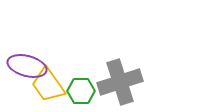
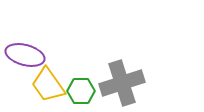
purple ellipse: moved 2 px left, 11 px up
gray cross: moved 2 px right, 1 px down
